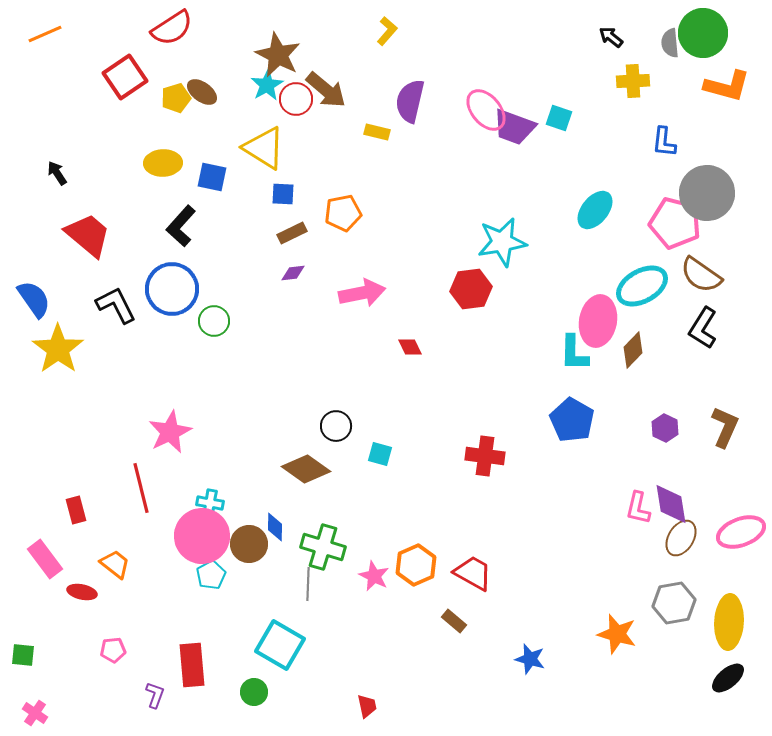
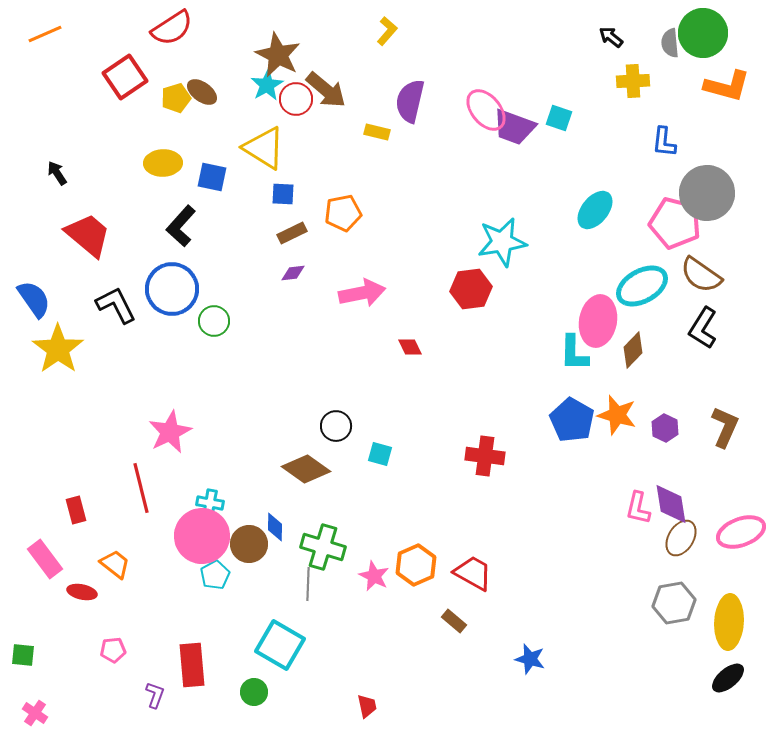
cyan pentagon at (211, 575): moved 4 px right
orange star at (617, 634): moved 219 px up
